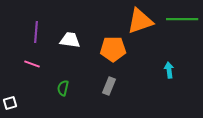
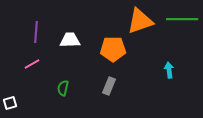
white trapezoid: rotated 10 degrees counterclockwise
pink line: rotated 49 degrees counterclockwise
